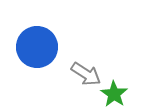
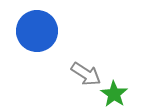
blue circle: moved 16 px up
